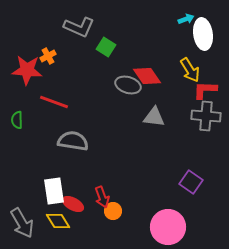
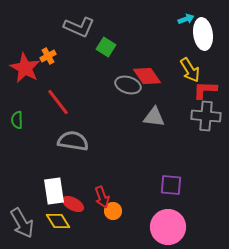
red star: moved 2 px left, 2 px up; rotated 24 degrees clockwise
red line: moved 4 px right; rotated 32 degrees clockwise
purple square: moved 20 px left, 3 px down; rotated 30 degrees counterclockwise
